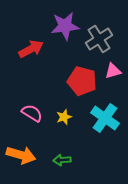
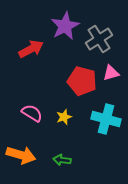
purple star: rotated 20 degrees counterclockwise
pink triangle: moved 2 px left, 2 px down
cyan cross: moved 1 px right, 1 px down; rotated 20 degrees counterclockwise
green arrow: rotated 12 degrees clockwise
